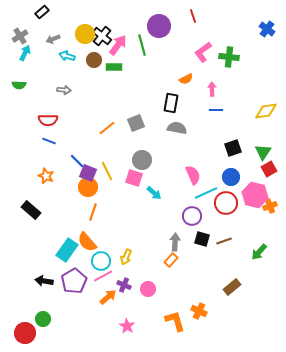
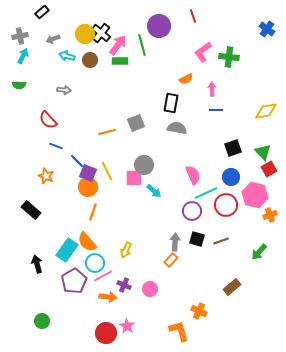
gray cross at (20, 36): rotated 21 degrees clockwise
black cross at (102, 36): moved 1 px left, 3 px up
cyan arrow at (25, 53): moved 2 px left, 3 px down
brown circle at (94, 60): moved 4 px left
green rectangle at (114, 67): moved 6 px right, 6 px up
red semicircle at (48, 120): rotated 48 degrees clockwise
orange line at (107, 128): moved 4 px down; rotated 24 degrees clockwise
blue line at (49, 141): moved 7 px right, 5 px down
green triangle at (263, 152): rotated 18 degrees counterclockwise
gray circle at (142, 160): moved 2 px right, 5 px down
pink square at (134, 178): rotated 18 degrees counterclockwise
cyan arrow at (154, 193): moved 2 px up
red circle at (226, 203): moved 2 px down
orange cross at (270, 206): moved 9 px down
purple circle at (192, 216): moved 5 px up
black square at (202, 239): moved 5 px left
brown line at (224, 241): moved 3 px left
yellow arrow at (126, 257): moved 7 px up
cyan circle at (101, 261): moved 6 px left, 2 px down
black arrow at (44, 281): moved 7 px left, 17 px up; rotated 66 degrees clockwise
pink circle at (148, 289): moved 2 px right
orange arrow at (108, 297): rotated 48 degrees clockwise
green circle at (43, 319): moved 1 px left, 2 px down
orange L-shape at (175, 321): moved 4 px right, 10 px down
red circle at (25, 333): moved 81 px right
